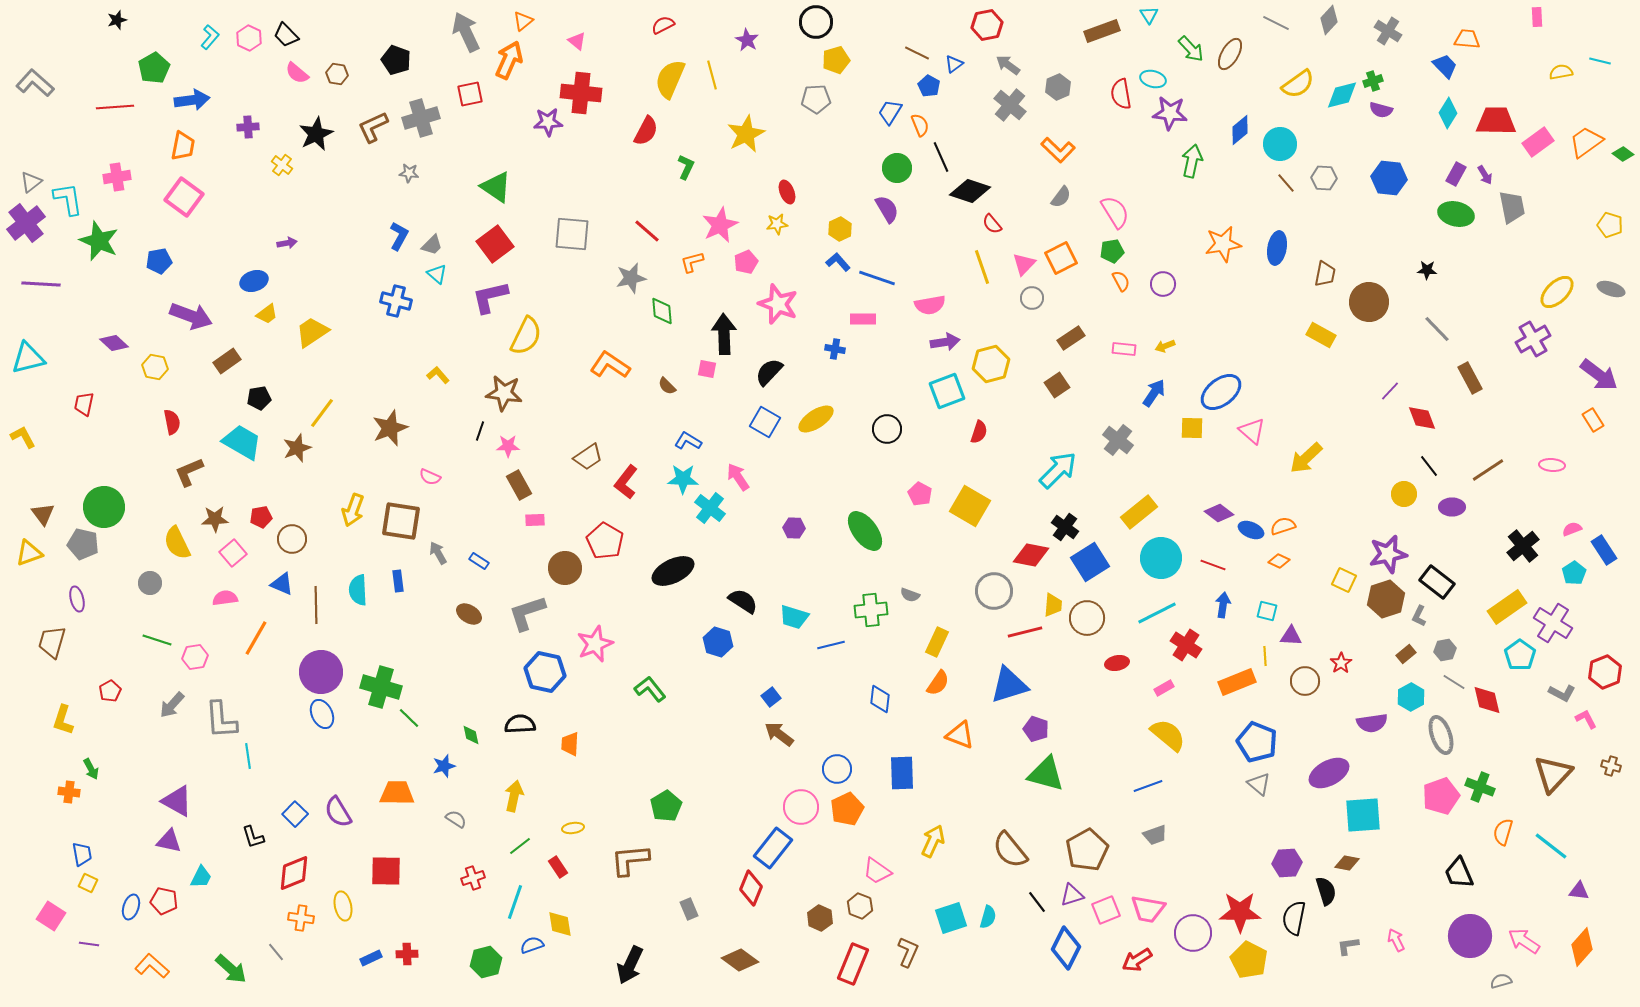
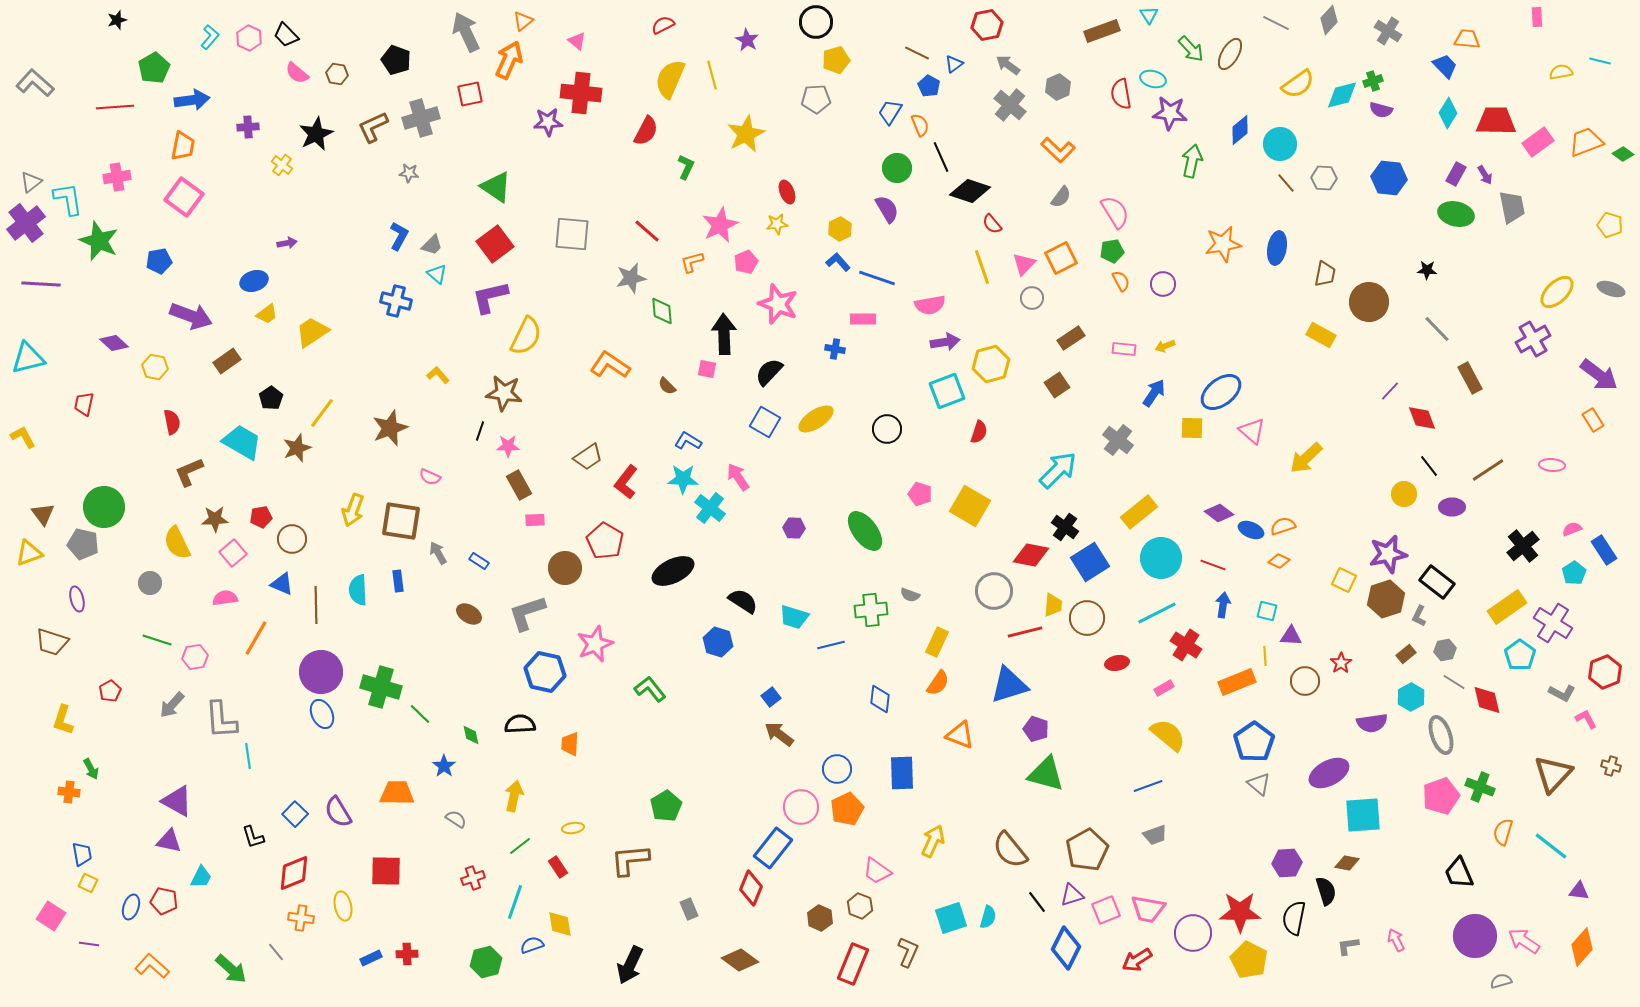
orange trapezoid at (1586, 142): rotated 15 degrees clockwise
black pentagon at (259, 398): moved 12 px right; rotated 25 degrees counterclockwise
pink pentagon at (920, 494): rotated 10 degrees counterclockwise
brown trapezoid at (52, 642): rotated 88 degrees counterclockwise
green line at (409, 718): moved 11 px right, 4 px up
blue pentagon at (1257, 742): moved 3 px left; rotated 15 degrees clockwise
blue star at (444, 766): rotated 20 degrees counterclockwise
purple circle at (1470, 936): moved 5 px right
